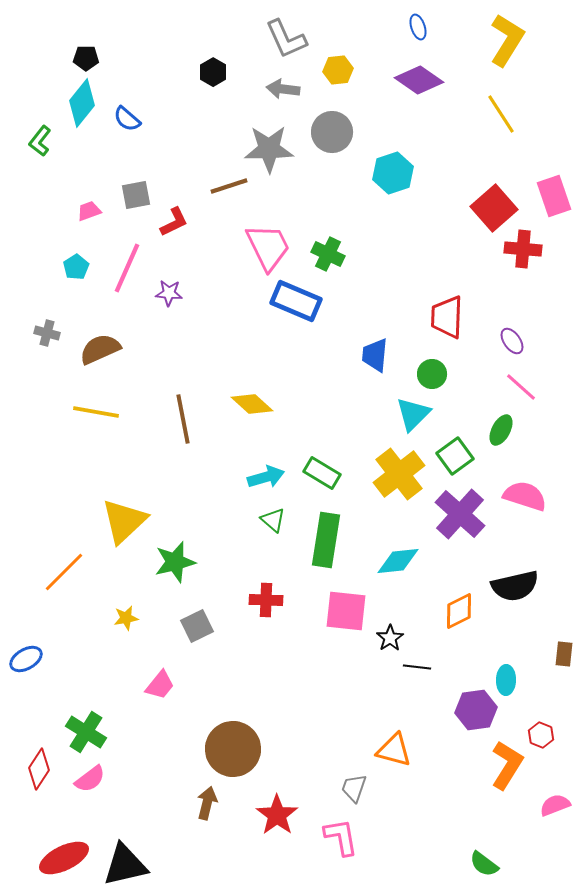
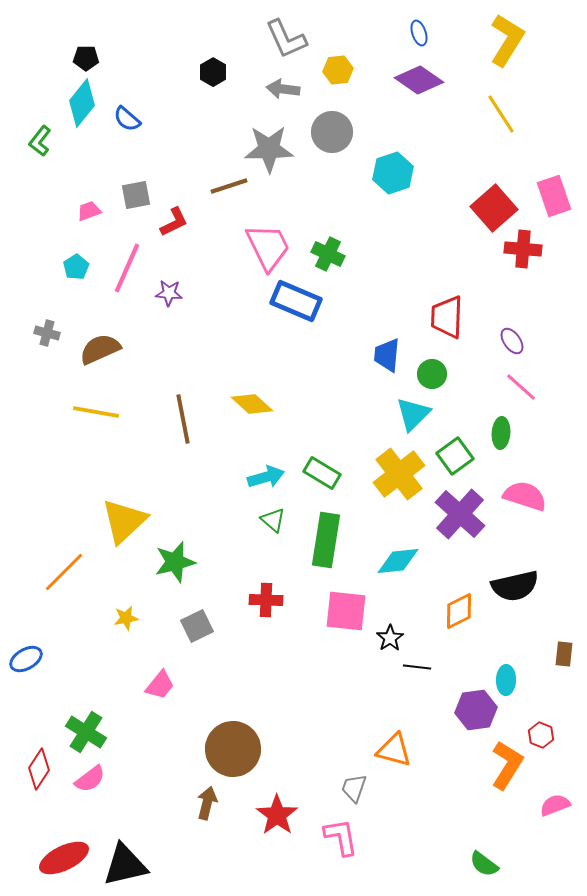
blue ellipse at (418, 27): moved 1 px right, 6 px down
blue trapezoid at (375, 355): moved 12 px right
green ellipse at (501, 430): moved 3 px down; rotated 24 degrees counterclockwise
